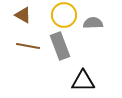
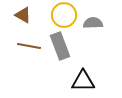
brown line: moved 1 px right
